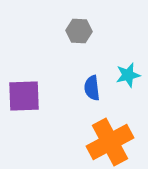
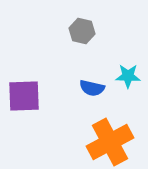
gray hexagon: moved 3 px right; rotated 10 degrees clockwise
cyan star: moved 1 px down; rotated 15 degrees clockwise
blue semicircle: rotated 70 degrees counterclockwise
